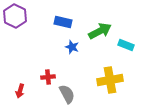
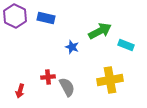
blue rectangle: moved 17 px left, 4 px up
gray semicircle: moved 7 px up
